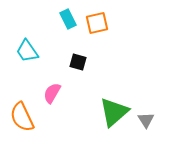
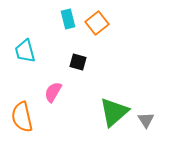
cyan rectangle: rotated 12 degrees clockwise
orange square: rotated 25 degrees counterclockwise
cyan trapezoid: moved 2 px left; rotated 20 degrees clockwise
pink semicircle: moved 1 px right, 1 px up
orange semicircle: rotated 12 degrees clockwise
